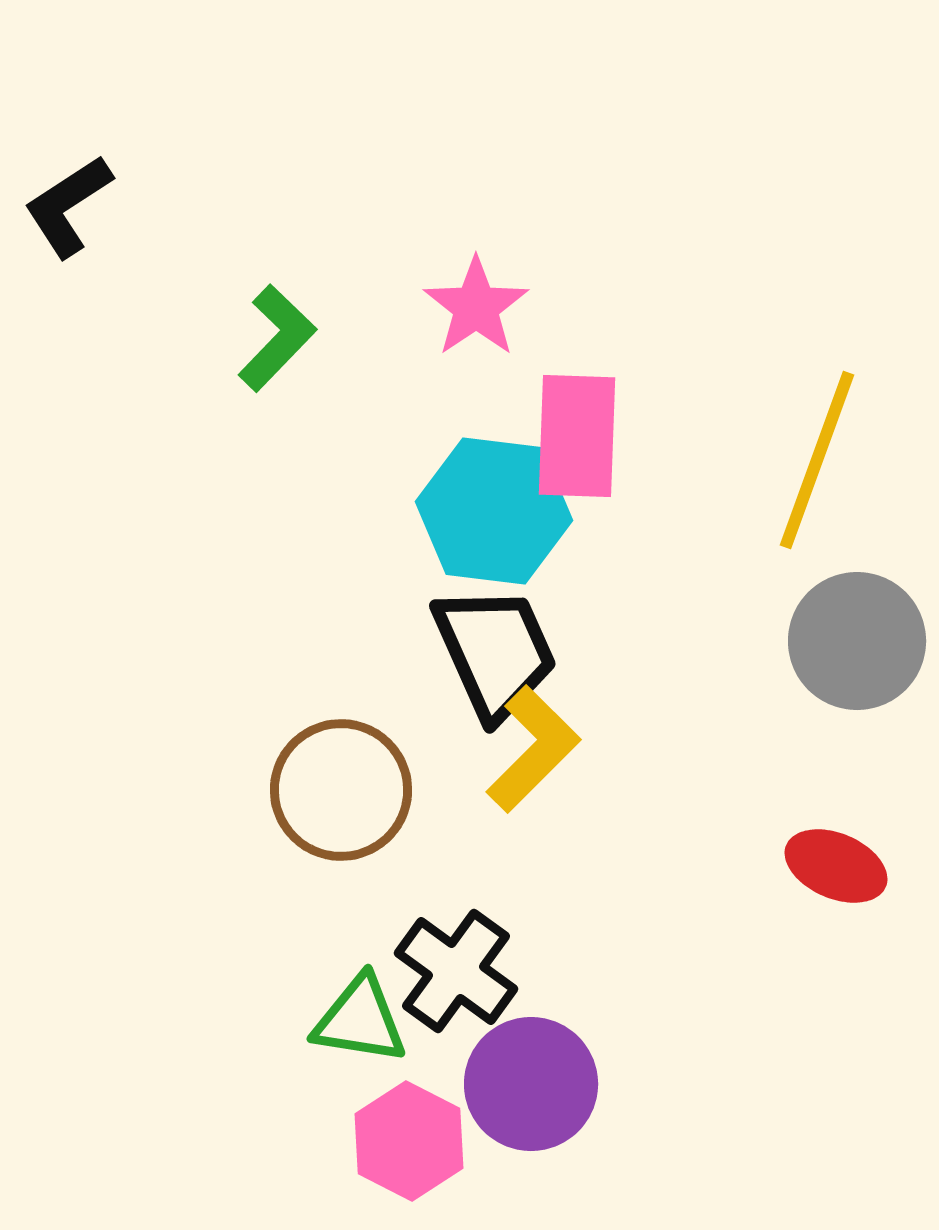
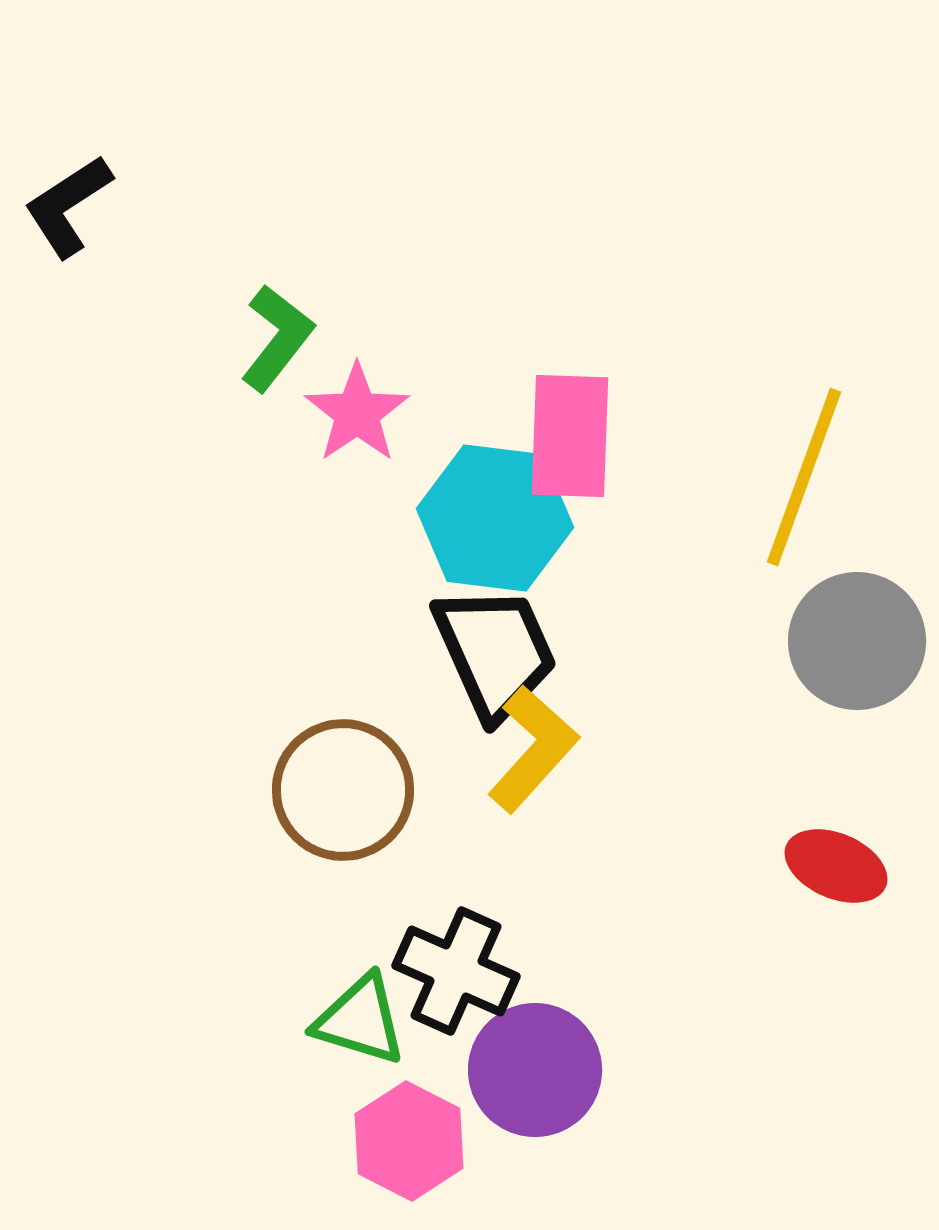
pink star: moved 119 px left, 106 px down
green L-shape: rotated 6 degrees counterclockwise
pink rectangle: moved 7 px left
yellow line: moved 13 px left, 17 px down
cyan hexagon: moved 1 px right, 7 px down
yellow L-shape: rotated 3 degrees counterclockwise
brown circle: moved 2 px right
black cross: rotated 12 degrees counterclockwise
green triangle: rotated 8 degrees clockwise
purple circle: moved 4 px right, 14 px up
